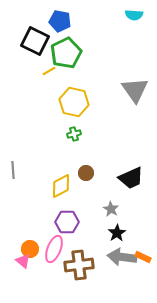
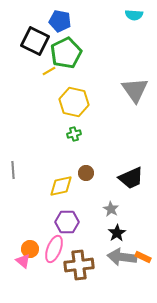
yellow diamond: rotated 15 degrees clockwise
